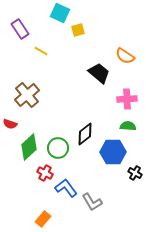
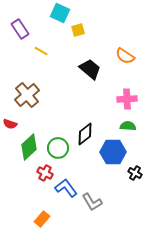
black trapezoid: moved 9 px left, 4 px up
orange rectangle: moved 1 px left
